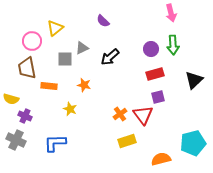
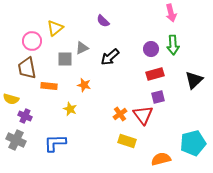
yellow rectangle: rotated 36 degrees clockwise
